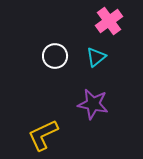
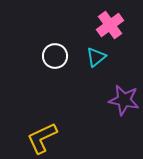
pink cross: moved 1 px right, 4 px down
purple star: moved 31 px right, 4 px up
yellow L-shape: moved 1 px left, 3 px down
